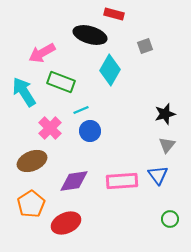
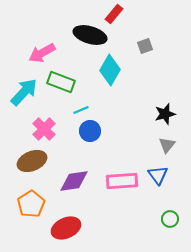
red rectangle: rotated 66 degrees counterclockwise
cyan arrow: rotated 76 degrees clockwise
pink cross: moved 6 px left, 1 px down
red ellipse: moved 5 px down
